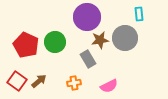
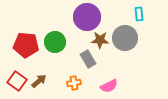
brown star: rotated 12 degrees clockwise
red pentagon: rotated 20 degrees counterclockwise
